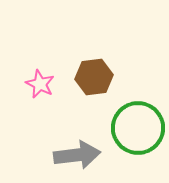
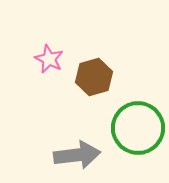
brown hexagon: rotated 9 degrees counterclockwise
pink star: moved 9 px right, 25 px up
